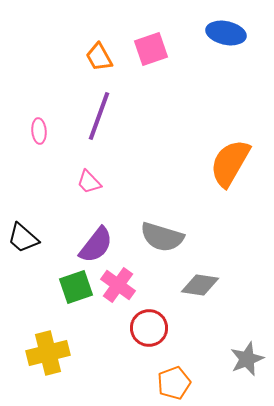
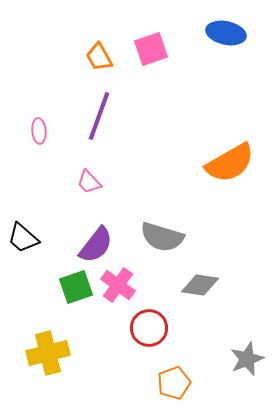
orange semicircle: rotated 150 degrees counterclockwise
